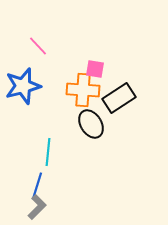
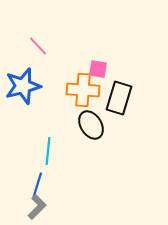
pink square: moved 3 px right
black rectangle: rotated 40 degrees counterclockwise
black ellipse: moved 1 px down
cyan line: moved 1 px up
